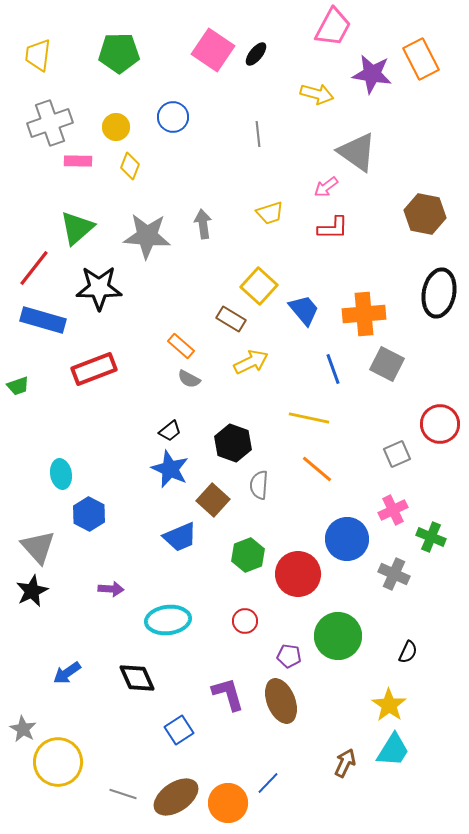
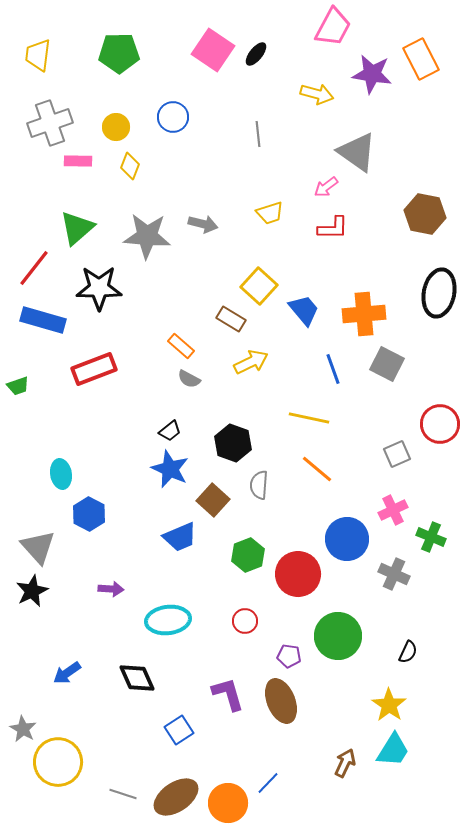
gray arrow at (203, 224): rotated 112 degrees clockwise
